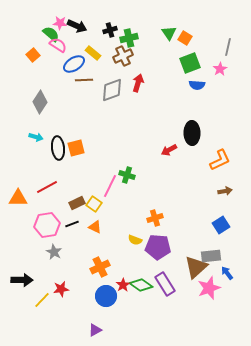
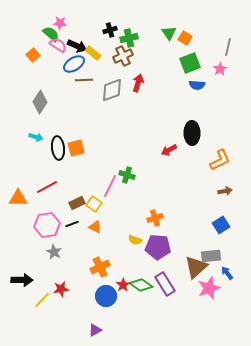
black arrow at (77, 26): moved 20 px down
